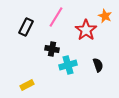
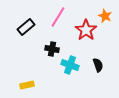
pink line: moved 2 px right
black rectangle: rotated 24 degrees clockwise
cyan cross: moved 2 px right; rotated 36 degrees clockwise
yellow rectangle: rotated 16 degrees clockwise
